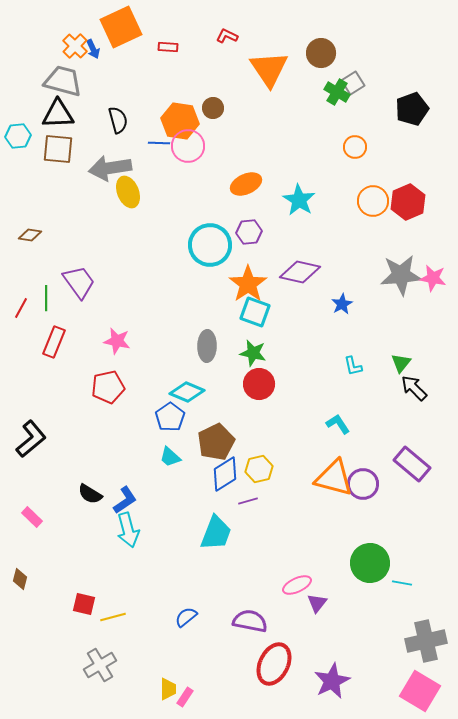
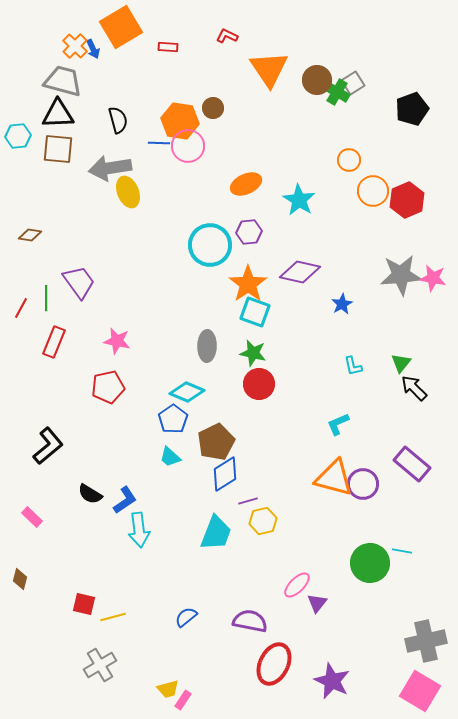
orange square at (121, 27): rotated 6 degrees counterclockwise
brown circle at (321, 53): moved 4 px left, 27 px down
orange circle at (355, 147): moved 6 px left, 13 px down
orange circle at (373, 201): moved 10 px up
red hexagon at (408, 202): moved 1 px left, 2 px up
blue pentagon at (170, 417): moved 3 px right, 2 px down
cyan L-shape at (338, 424): rotated 80 degrees counterclockwise
black L-shape at (31, 439): moved 17 px right, 7 px down
yellow hexagon at (259, 469): moved 4 px right, 52 px down
cyan arrow at (128, 530): moved 11 px right; rotated 8 degrees clockwise
cyan line at (402, 583): moved 32 px up
pink ellipse at (297, 585): rotated 20 degrees counterclockwise
purple star at (332, 681): rotated 21 degrees counterclockwise
yellow trapezoid at (168, 689): rotated 75 degrees clockwise
pink rectangle at (185, 697): moved 2 px left, 3 px down
